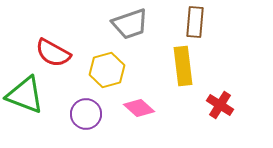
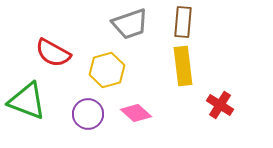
brown rectangle: moved 12 px left
green triangle: moved 2 px right, 6 px down
pink diamond: moved 3 px left, 5 px down
purple circle: moved 2 px right
